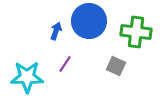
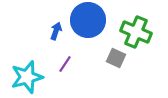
blue circle: moved 1 px left, 1 px up
green cross: rotated 16 degrees clockwise
gray square: moved 8 px up
cyan star: rotated 16 degrees counterclockwise
